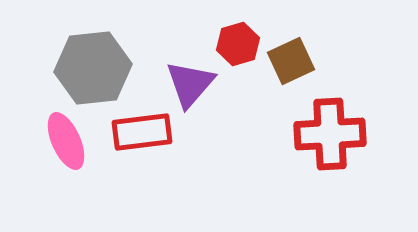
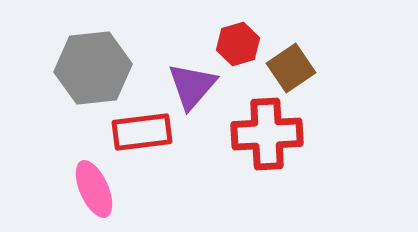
brown square: moved 7 px down; rotated 9 degrees counterclockwise
purple triangle: moved 2 px right, 2 px down
red cross: moved 63 px left
pink ellipse: moved 28 px right, 48 px down
